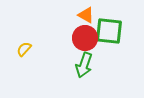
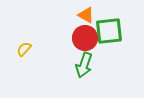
green square: rotated 12 degrees counterclockwise
